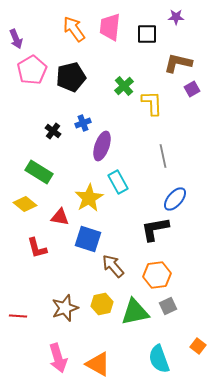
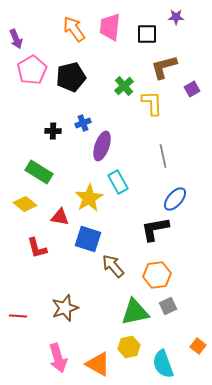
brown L-shape: moved 14 px left, 4 px down; rotated 28 degrees counterclockwise
black cross: rotated 35 degrees counterclockwise
yellow hexagon: moved 27 px right, 43 px down
cyan semicircle: moved 4 px right, 5 px down
